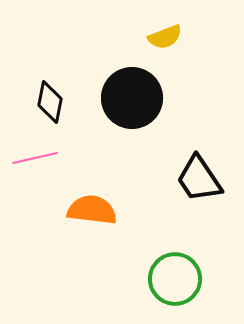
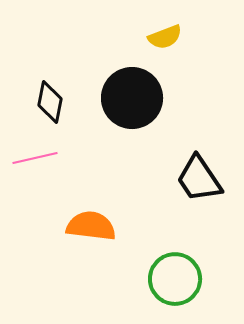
orange semicircle: moved 1 px left, 16 px down
